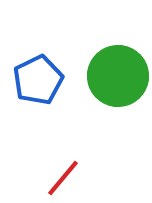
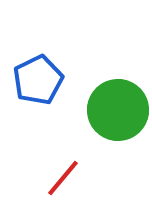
green circle: moved 34 px down
